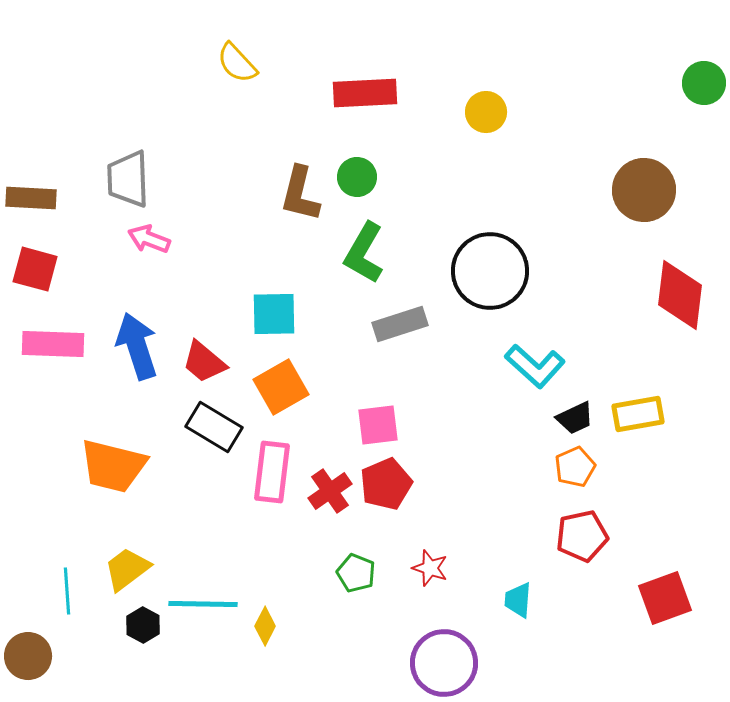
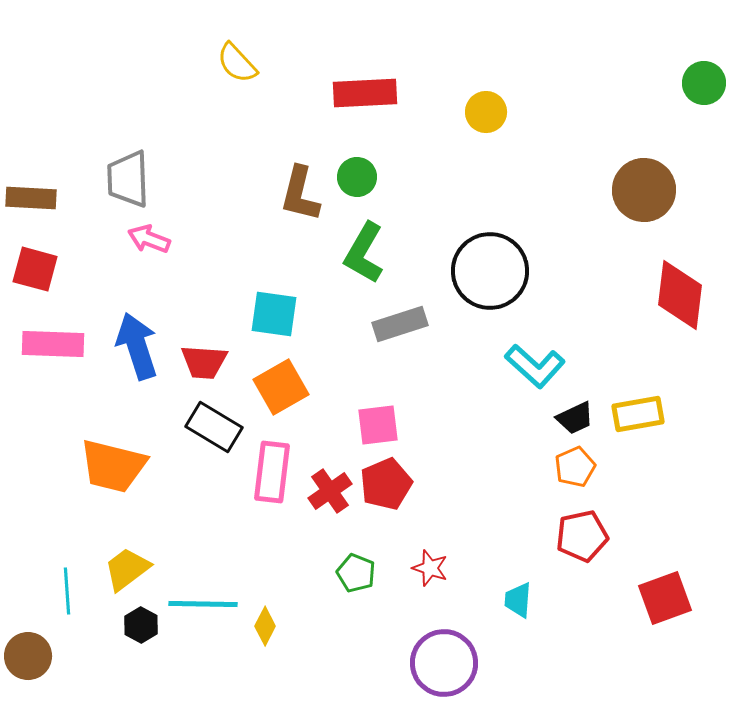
cyan square at (274, 314): rotated 9 degrees clockwise
red trapezoid at (204, 362): rotated 36 degrees counterclockwise
black hexagon at (143, 625): moved 2 px left
